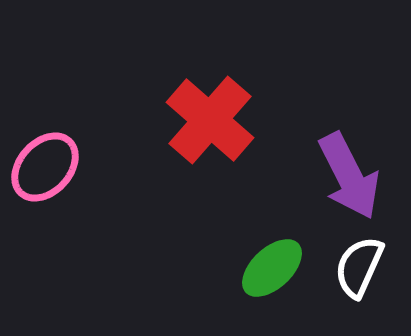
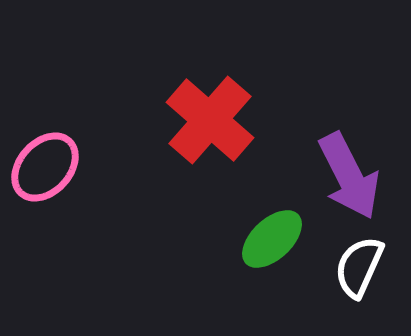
green ellipse: moved 29 px up
